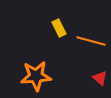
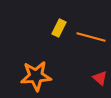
yellow rectangle: rotated 54 degrees clockwise
orange line: moved 4 px up
